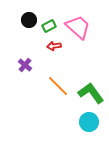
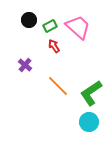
green rectangle: moved 1 px right
red arrow: rotated 64 degrees clockwise
green L-shape: rotated 88 degrees counterclockwise
